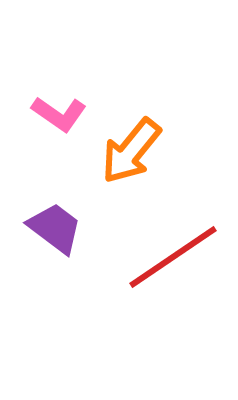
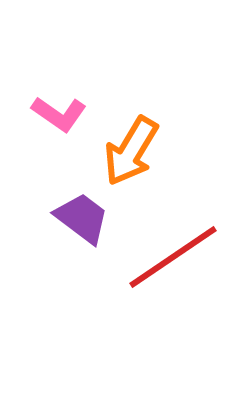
orange arrow: rotated 8 degrees counterclockwise
purple trapezoid: moved 27 px right, 10 px up
